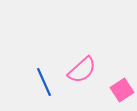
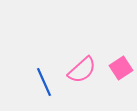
pink square: moved 1 px left, 22 px up
